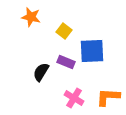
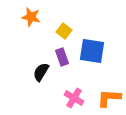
blue square: rotated 12 degrees clockwise
purple rectangle: moved 4 px left, 5 px up; rotated 48 degrees clockwise
orange L-shape: moved 1 px right, 1 px down
